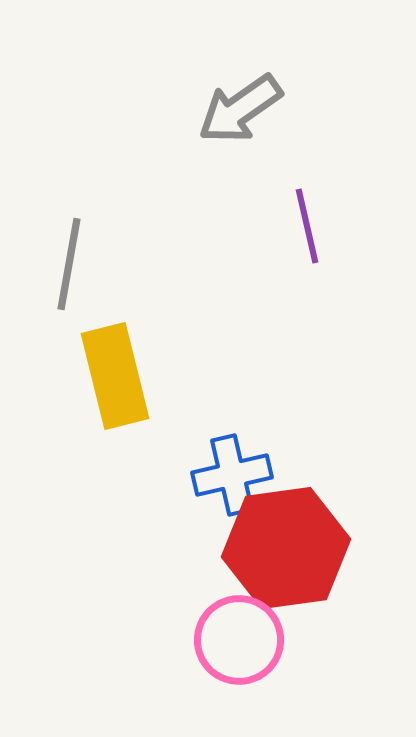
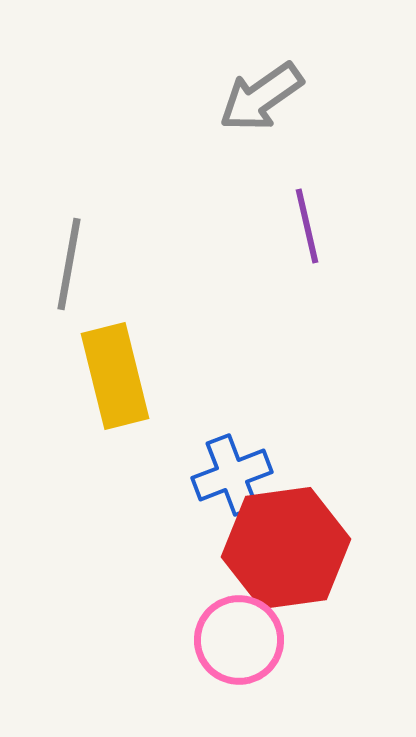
gray arrow: moved 21 px right, 12 px up
blue cross: rotated 8 degrees counterclockwise
